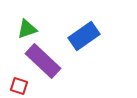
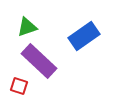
green triangle: moved 2 px up
purple rectangle: moved 4 px left
